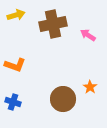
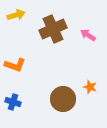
brown cross: moved 5 px down; rotated 12 degrees counterclockwise
orange star: rotated 16 degrees counterclockwise
